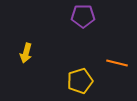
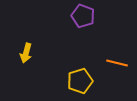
purple pentagon: rotated 20 degrees clockwise
